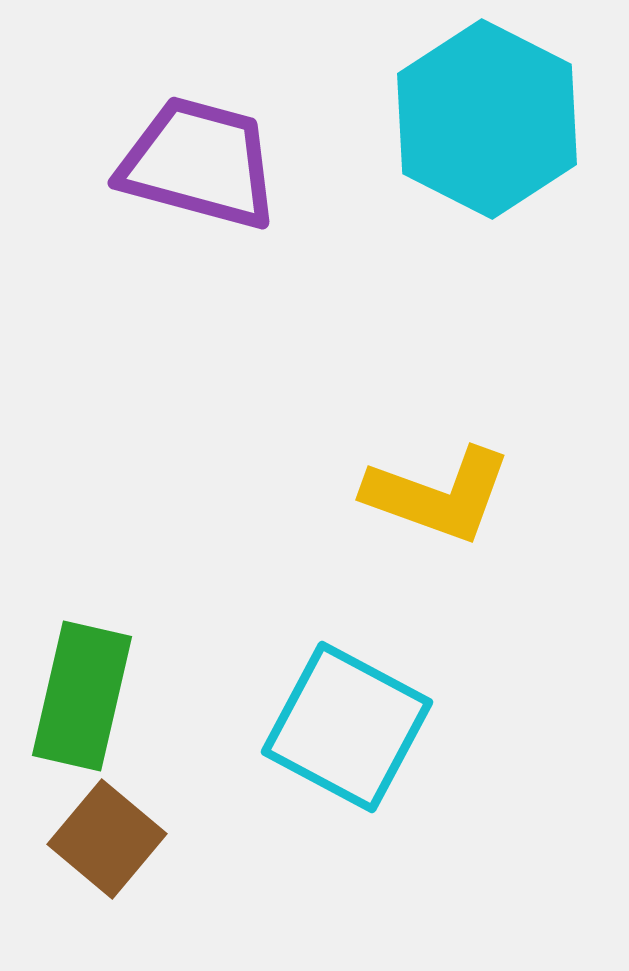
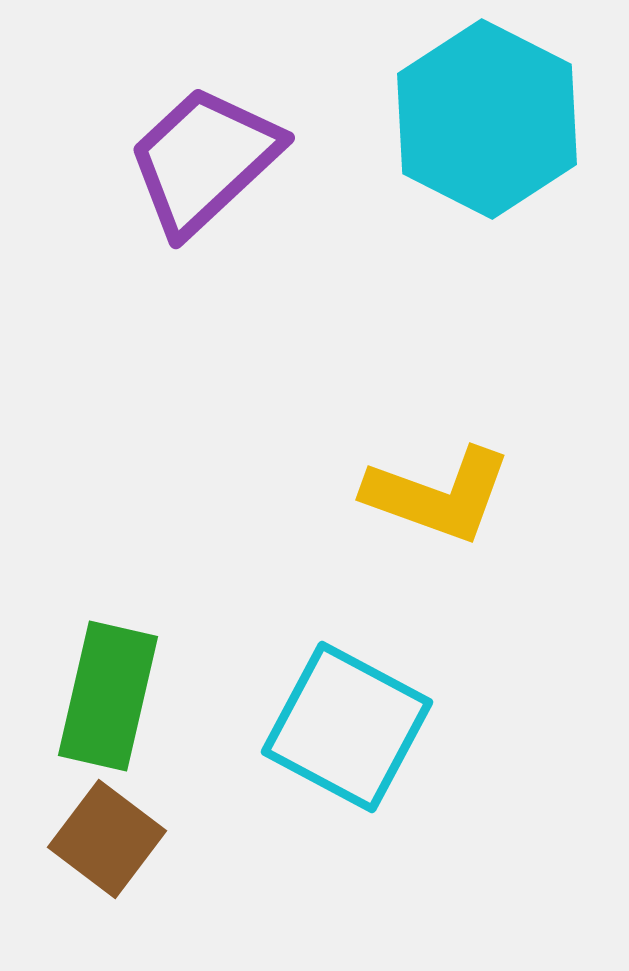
purple trapezoid: moved 5 px right, 3 px up; rotated 58 degrees counterclockwise
green rectangle: moved 26 px right
brown square: rotated 3 degrees counterclockwise
